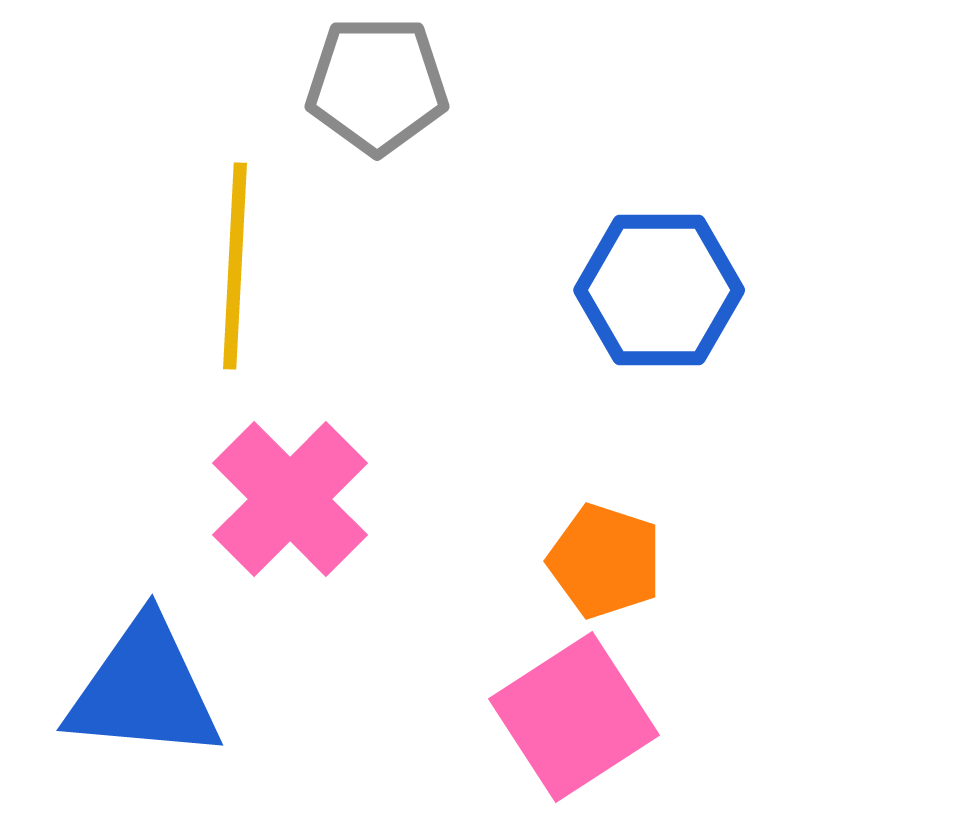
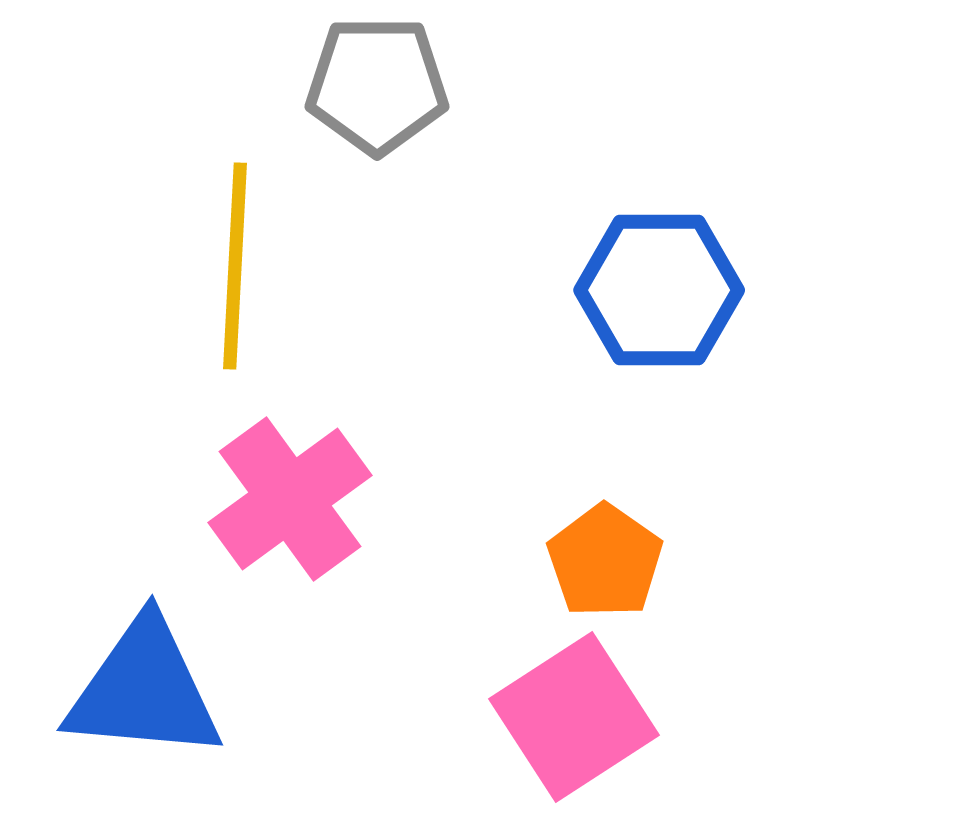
pink cross: rotated 9 degrees clockwise
orange pentagon: rotated 17 degrees clockwise
